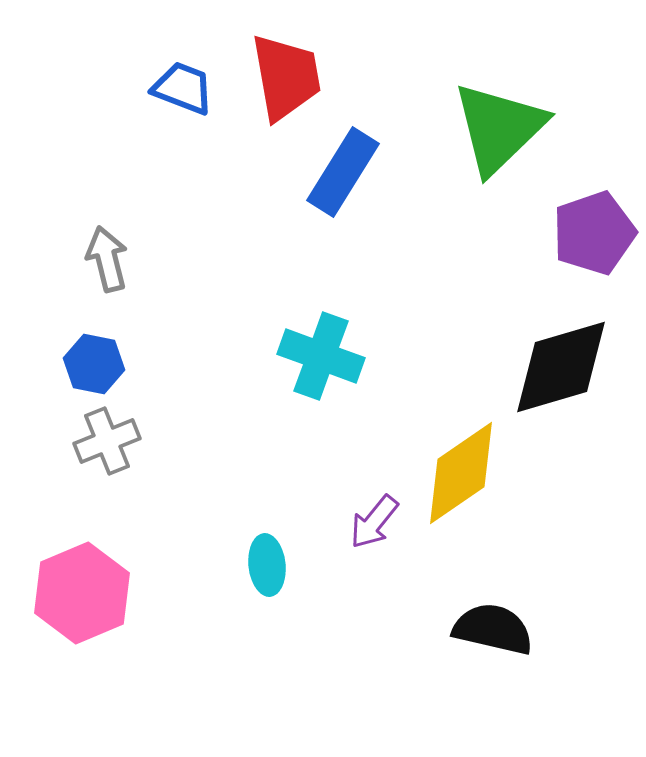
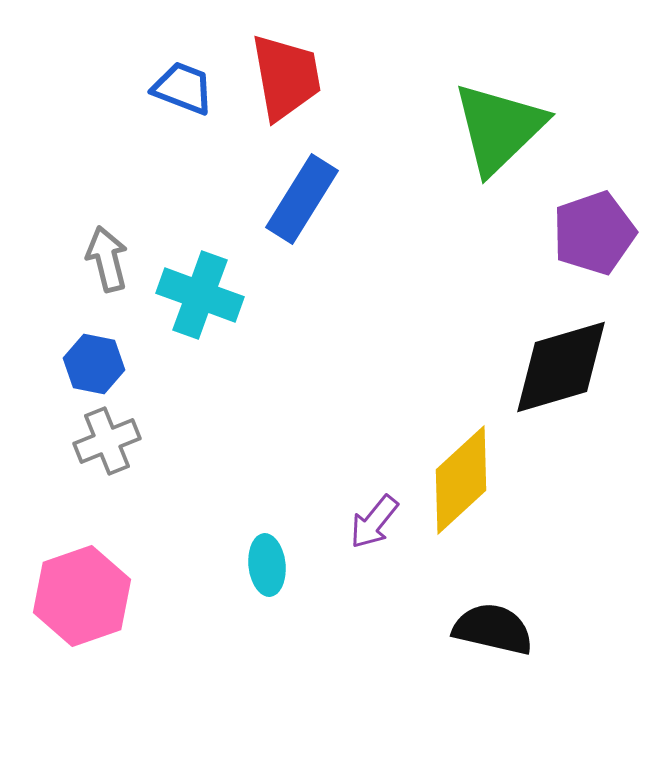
blue rectangle: moved 41 px left, 27 px down
cyan cross: moved 121 px left, 61 px up
yellow diamond: moved 7 px down; rotated 8 degrees counterclockwise
pink hexagon: moved 3 px down; rotated 4 degrees clockwise
